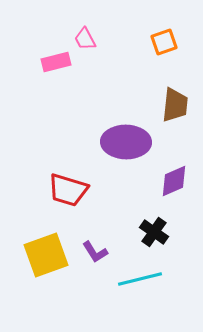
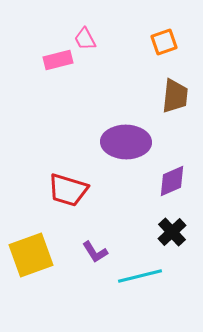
pink rectangle: moved 2 px right, 2 px up
brown trapezoid: moved 9 px up
purple diamond: moved 2 px left
black cross: moved 18 px right; rotated 12 degrees clockwise
yellow square: moved 15 px left
cyan line: moved 3 px up
